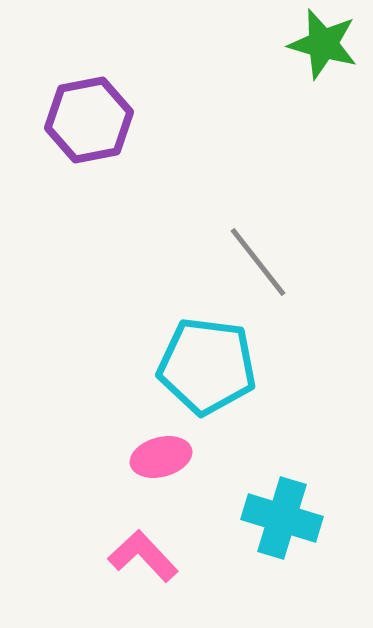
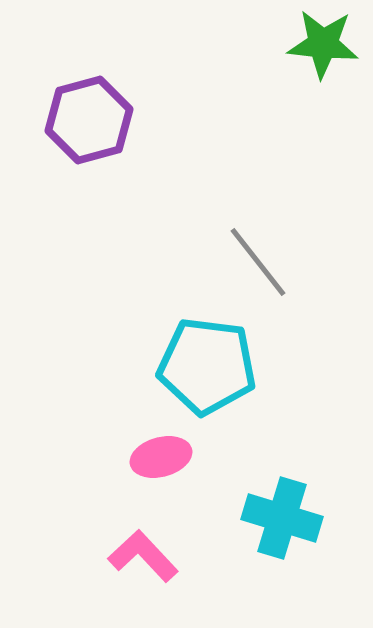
green star: rotated 10 degrees counterclockwise
purple hexagon: rotated 4 degrees counterclockwise
